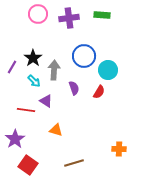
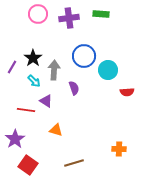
green rectangle: moved 1 px left, 1 px up
red semicircle: moved 28 px right; rotated 56 degrees clockwise
